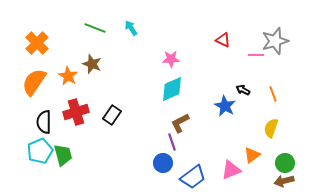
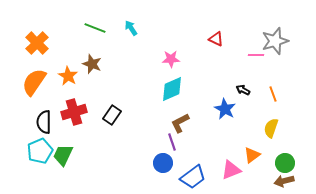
red triangle: moved 7 px left, 1 px up
blue star: moved 3 px down
red cross: moved 2 px left
green trapezoid: rotated 140 degrees counterclockwise
